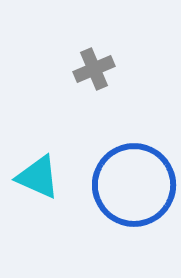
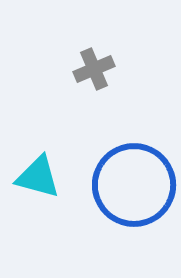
cyan triangle: rotated 9 degrees counterclockwise
